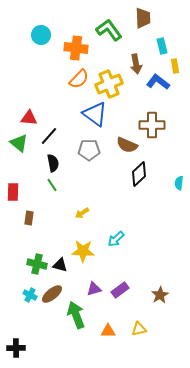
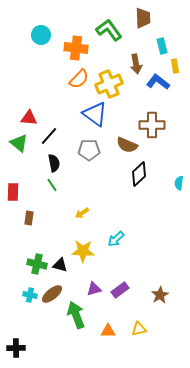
black semicircle: moved 1 px right
cyan cross: rotated 16 degrees counterclockwise
